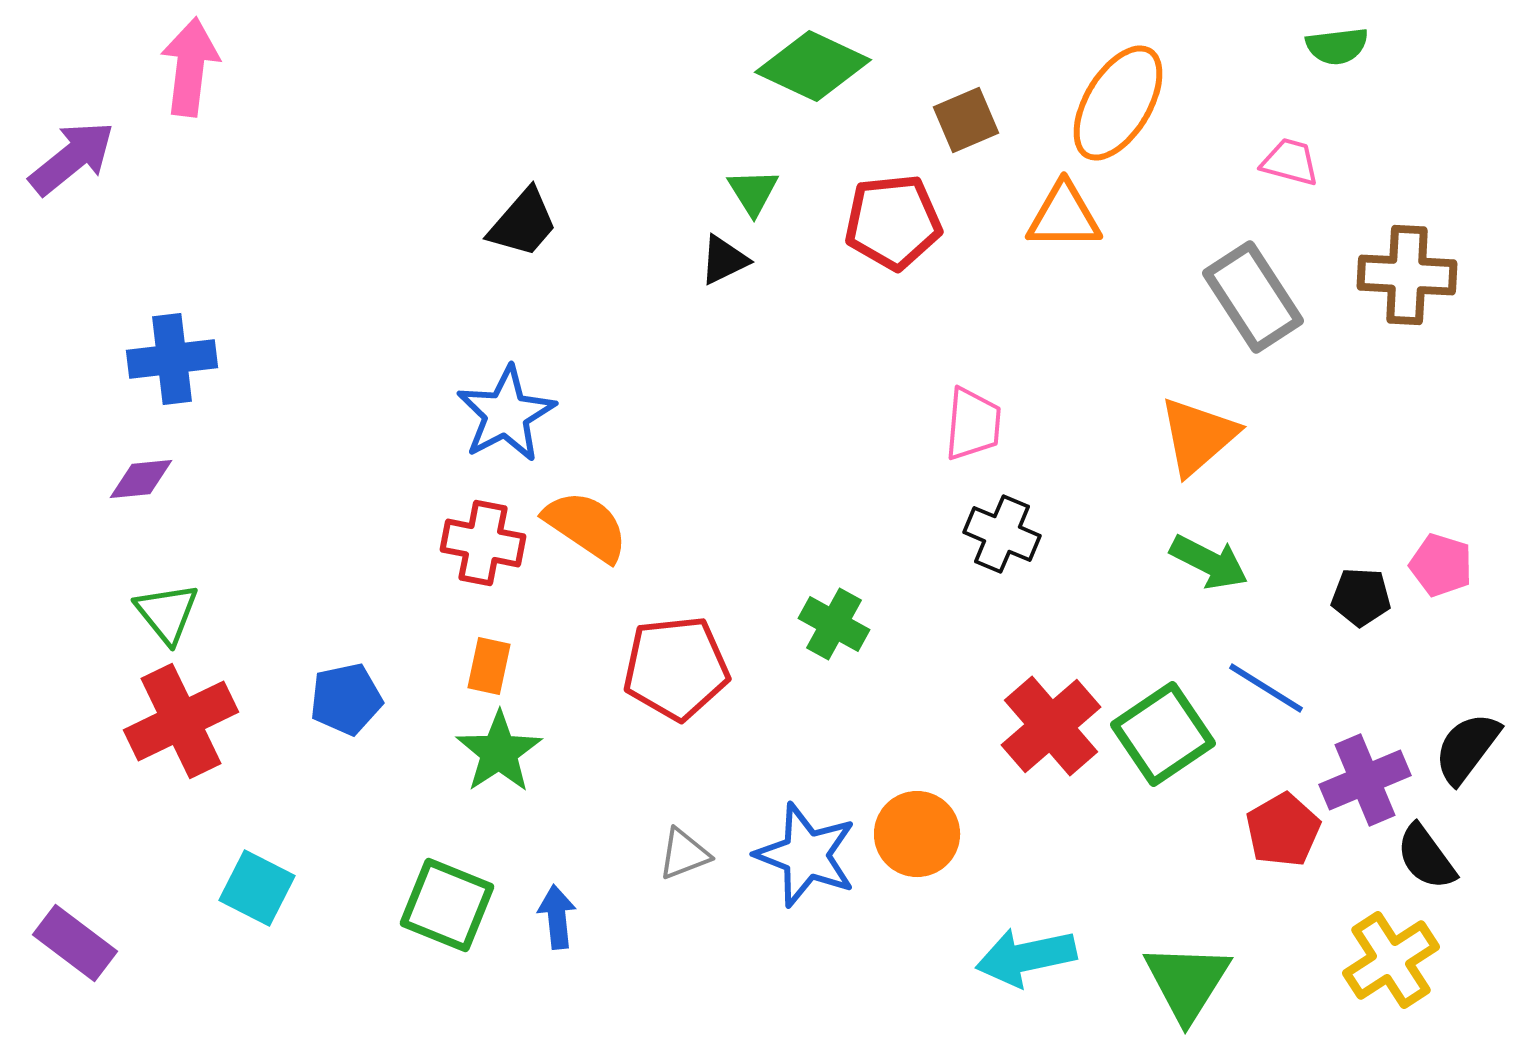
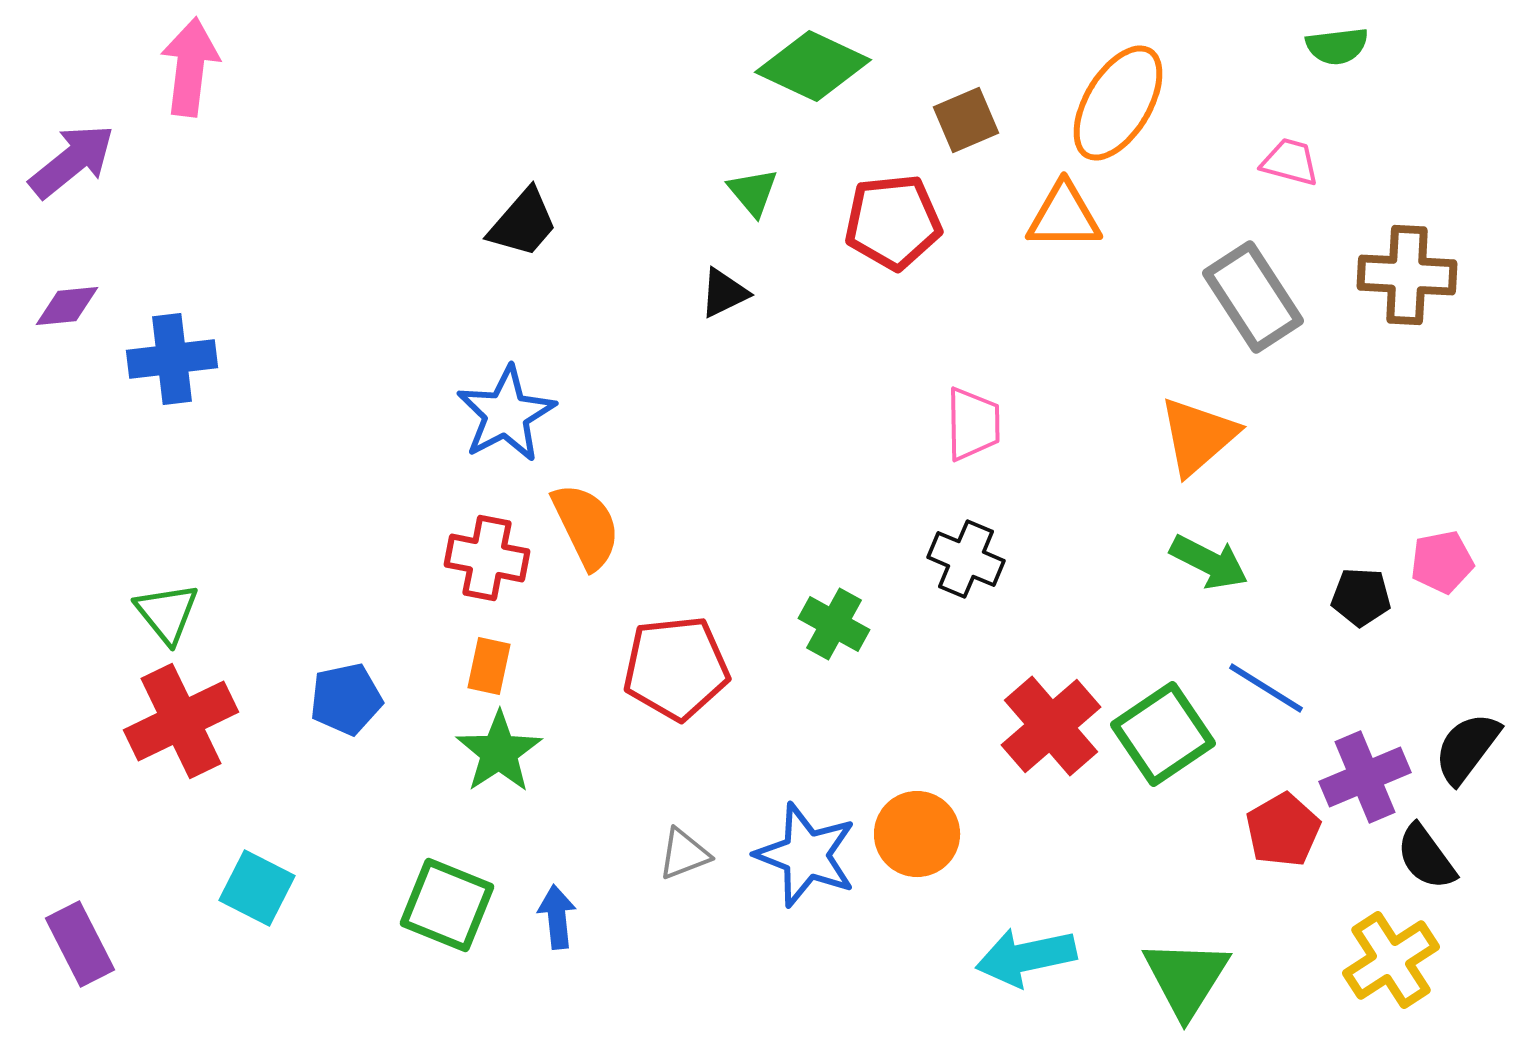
purple arrow at (72, 158): moved 3 px down
green triangle at (753, 192): rotated 8 degrees counterclockwise
black triangle at (724, 260): moved 33 px down
pink trapezoid at (973, 424): rotated 6 degrees counterclockwise
purple diamond at (141, 479): moved 74 px left, 173 px up
orange semicircle at (586, 526): rotated 30 degrees clockwise
black cross at (1002, 534): moved 36 px left, 25 px down
red cross at (483, 543): moved 4 px right, 15 px down
pink pentagon at (1441, 565): moved 1 px right, 3 px up; rotated 28 degrees counterclockwise
purple cross at (1365, 780): moved 3 px up
purple rectangle at (75, 943): moved 5 px right, 1 px down; rotated 26 degrees clockwise
green triangle at (1187, 982): moved 1 px left, 4 px up
